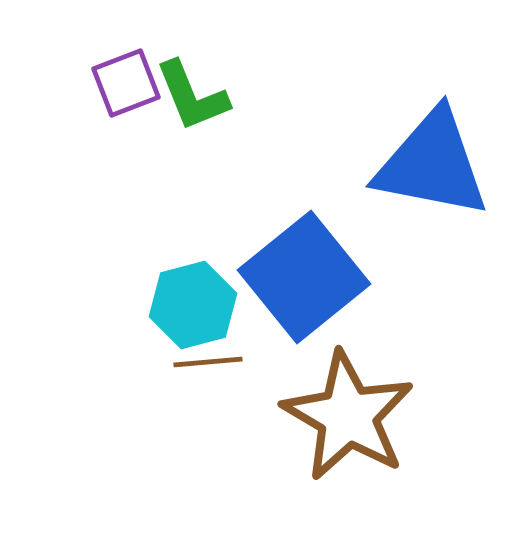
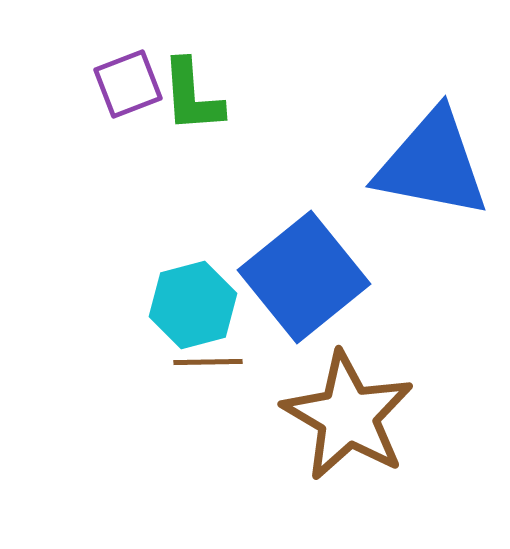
purple square: moved 2 px right, 1 px down
green L-shape: rotated 18 degrees clockwise
brown line: rotated 4 degrees clockwise
